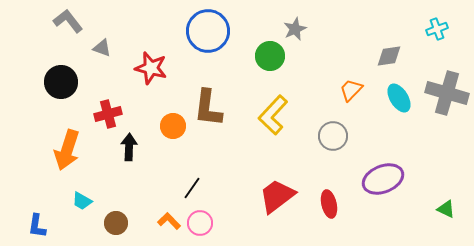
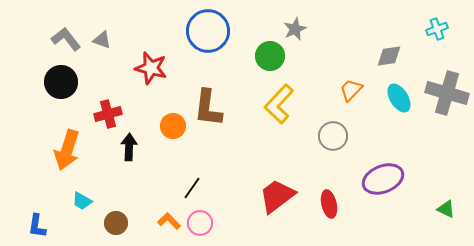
gray L-shape: moved 2 px left, 18 px down
gray triangle: moved 8 px up
yellow L-shape: moved 6 px right, 11 px up
